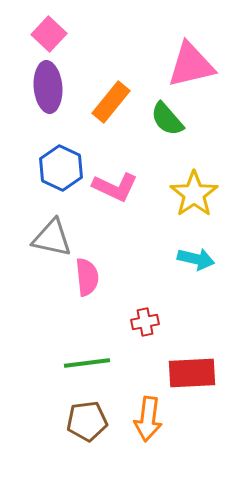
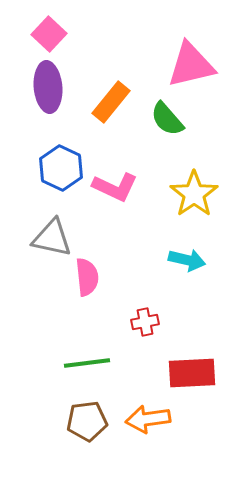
cyan arrow: moved 9 px left, 1 px down
orange arrow: rotated 75 degrees clockwise
